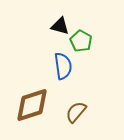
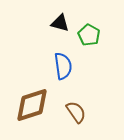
black triangle: moved 3 px up
green pentagon: moved 8 px right, 6 px up
brown semicircle: rotated 105 degrees clockwise
